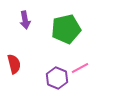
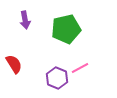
red semicircle: rotated 18 degrees counterclockwise
